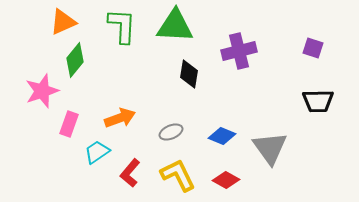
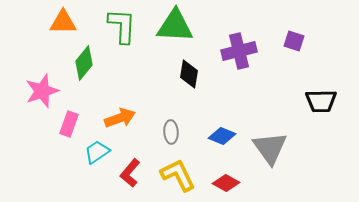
orange triangle: rotated 24 degrees clockwise
purple square: moved 19 px left, 7 px up
green diamond: moved 9 px right, 3 px down
black trapezoid: moved 3 px right
gray ellipse: rotated 70 degrees counterclockwise
red diamond: moved 3 px down
